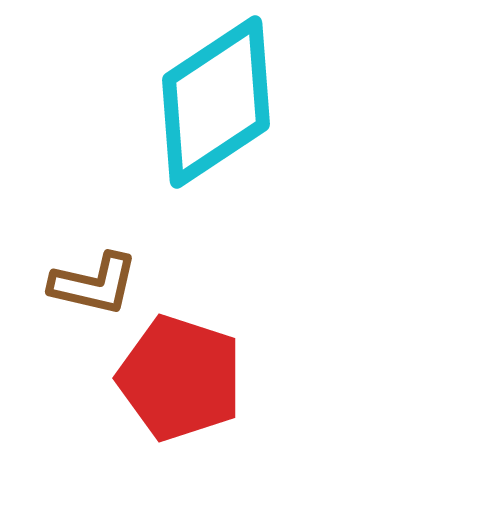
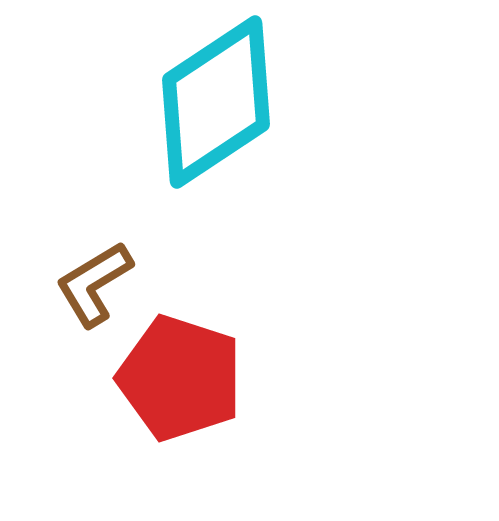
brown L-shape: rotated 136 degrees clockwise
